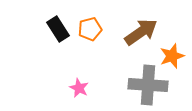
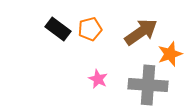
black rectangle: rotated 20 degrees counterclockwise
orange star: moved 2 px left, 2 px up
pink star: moved 19 px right, 9 px up
